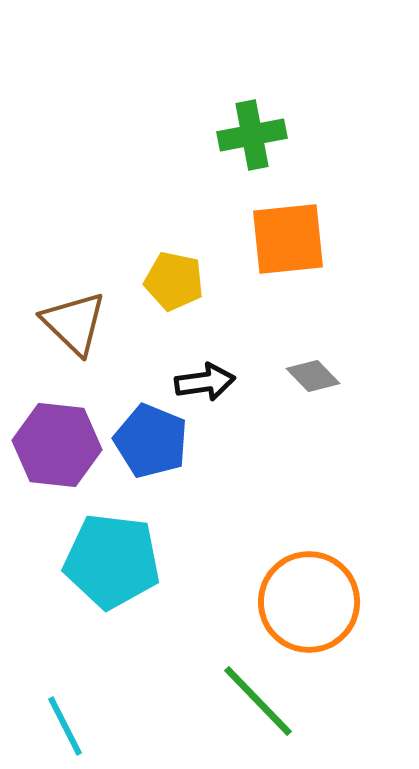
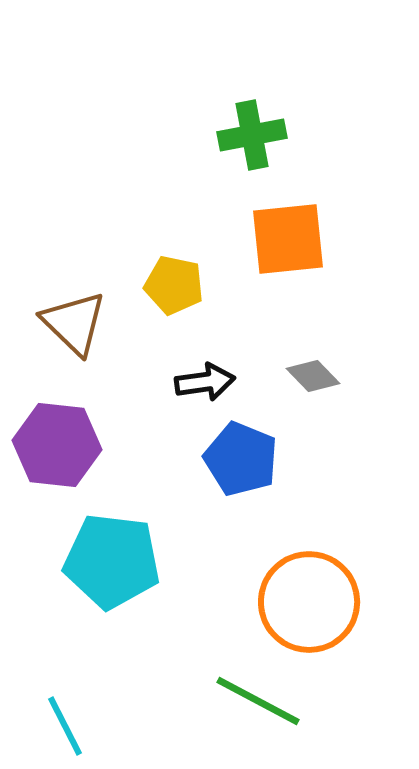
yellow pentagon: moved 4 px down
blue pentagon: moved 90 px right, 18 px down
green line: rotated 18 degrees counterclockwise
